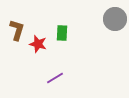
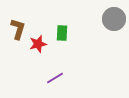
gray circle: moved 1 px left
brown L-shape: moved 1 px right, 1 px up
red star: rotated 30 degrees counterclockwise
